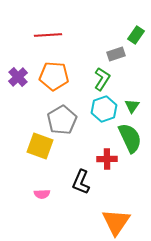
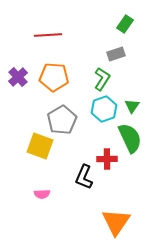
green rectangle: moved 11 px left, 11 px up
orange pentagon: moved 1 px down
black L-shape: moved 3 px right, 5 px up
